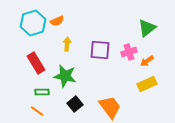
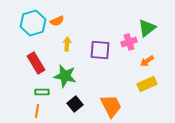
pink cross: moved 10 px up
orange trapezoid: moved 1 px right, 1 px up; rotated 10 degrees clockwise
orange line: rotated 64 degrees clockwise
